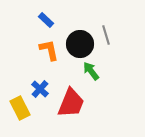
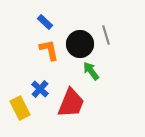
blue rectangle: moved 1 px left, 2 px down
